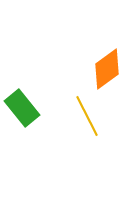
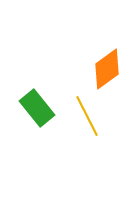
green rectangle: moved 15 px right
